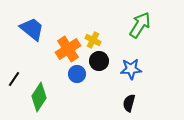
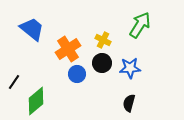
yellow cross: moved 10 px right
black circle: moved 3 px right, 2 px down
blue star: moved 1 px left, 1 px up
black line: moved 3 px down
green diamond: moved 3 px left, 4 px down; rotated 16 degrees clockwise
